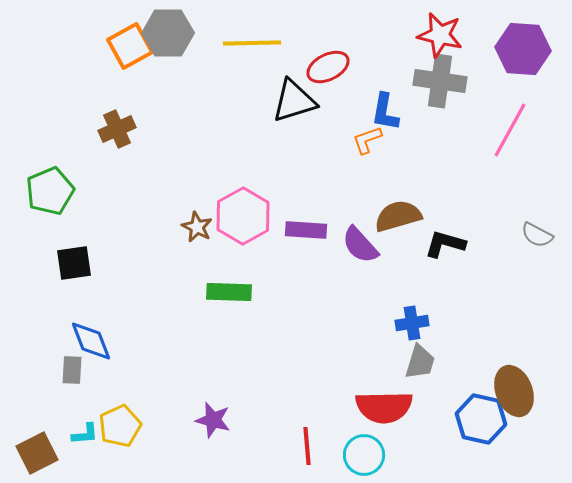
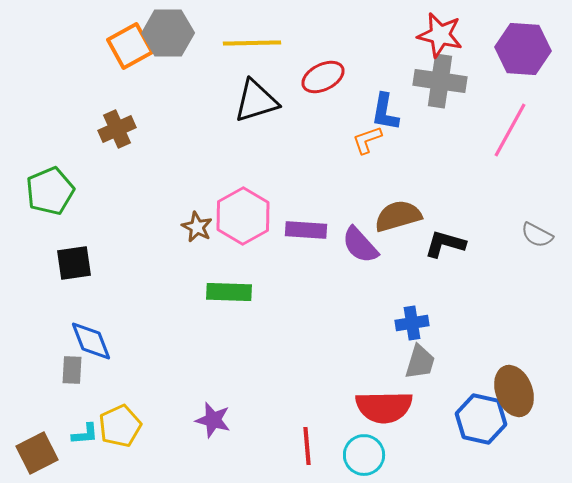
red ellipse: moved 5 px left, 10 px down
black triangle: moved 38 px left
